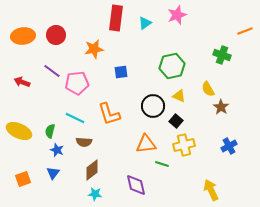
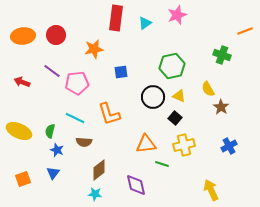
black circle: moved 9 px up
black square: moved 1 px left, 3 px up
brown diamond: moved 7 px right
